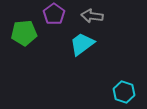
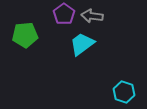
purple pentagon: moved 10 px right
green pentagon: moved 1 px right, 2 px down
